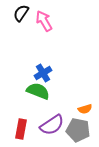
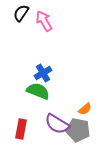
orange semicircle: rotated 24 degrees counterclockwise
purple semicircle: moved 5 px right, 1 px up; rotated 65 degrees clockwise
